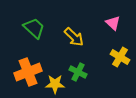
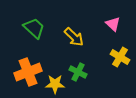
pink triangle: moved 1 px down
